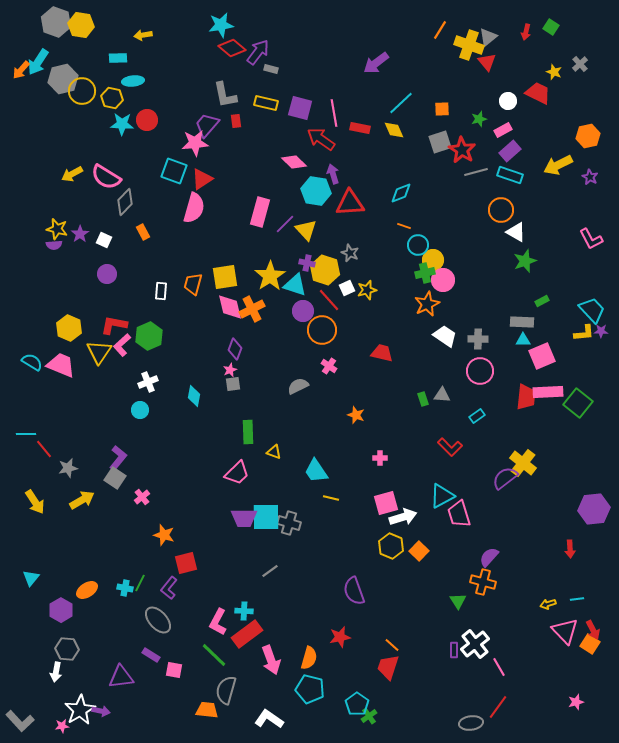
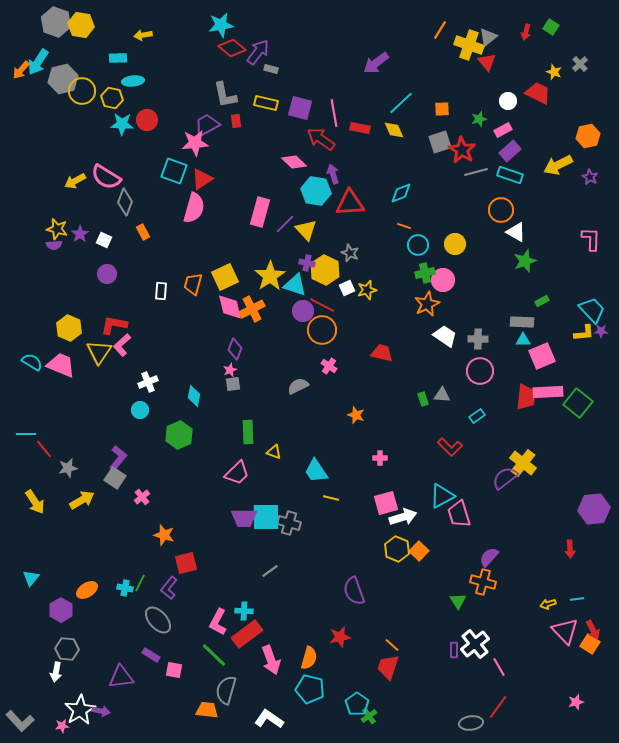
purple trapezoid at (207, 125): rotated 20 degrees clockwise
yellow arrow at (72, 174): moved 3 px right, 7 px down
gray diamond at (125, 202): rotated 24 degrees counterclockwise
pink L-shape at (591, 239): rotated 150 degrees counterclockwise
yellow circle at (433, 260): moved 22 px right, 16 px up
yellow hexagon at (325, 270): rotated 8 degrees clockwise
yellow square at (225, 277): rotated 16 degrees counterclockwise
red line at (329, 300): moved 7 px left, 5 px down; rotated 20 degrees counterclockwise
green hexagon at (149, 336): moved 30 px right, 99 px down
yellow hexagon at (391, 546): moved 6 px right, 3 px down
